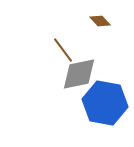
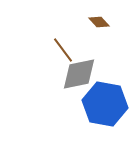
brown diamond: moved 1 px left, 1 px down
blue hexagon: moved 1 px down
